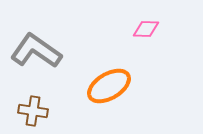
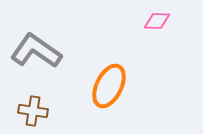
pink diamond: moved 11 px right, 8 px up
orange ellipse: rotated 33 degrees counterclockwise
